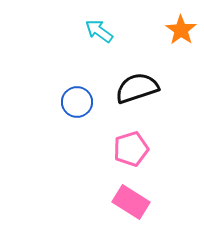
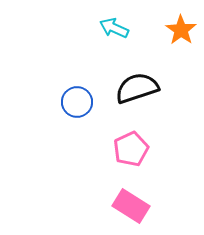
cyan arrow: moved 15 px right, 3 px up; rotated 12 degrees counterclockwise
pink pentagon: rotated 8 degrees counterclockwise
pink rectangle: moved 4 px down
